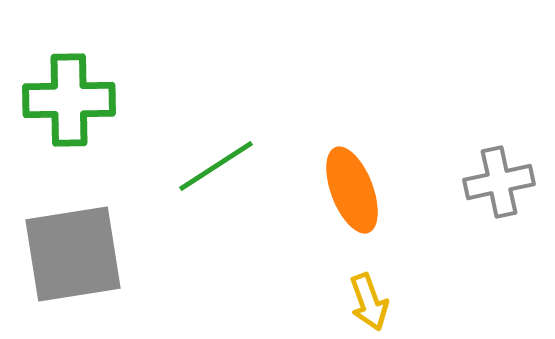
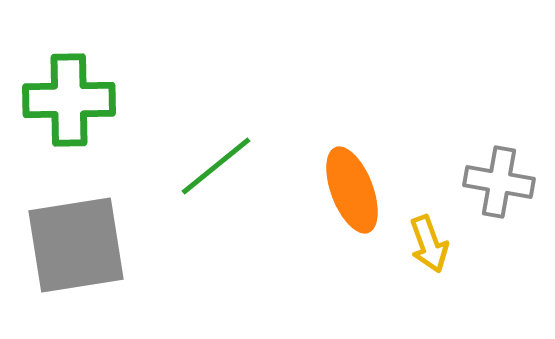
green line: rotated 6 degrees counterclockwise
gray cross: rotated 22 degrees clockwise
gray square: moved 3 px right, 9 px up
yellow arrow: moved 60 px right, 58 px up
